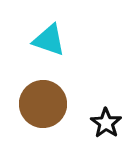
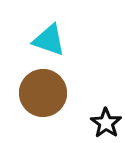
brown circle: moved 11 px up
